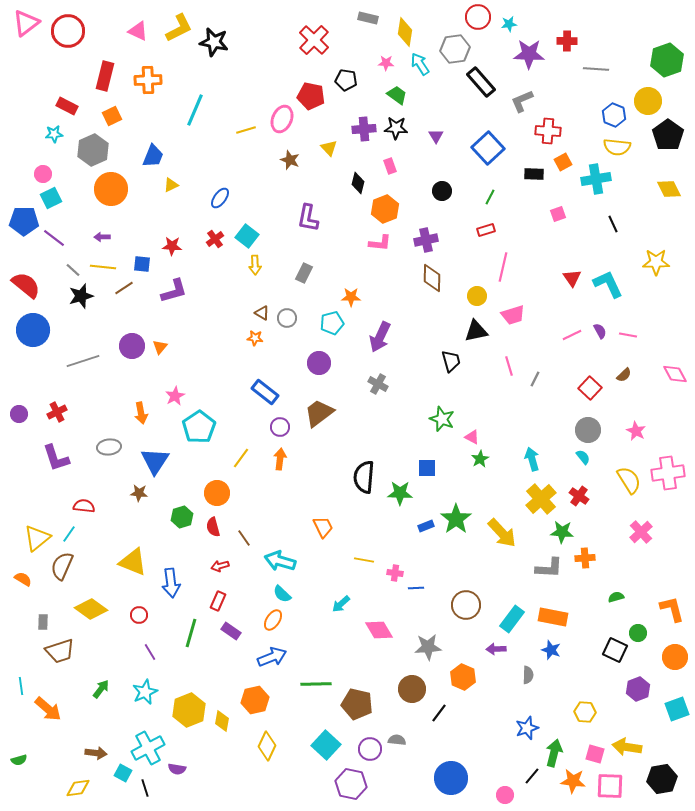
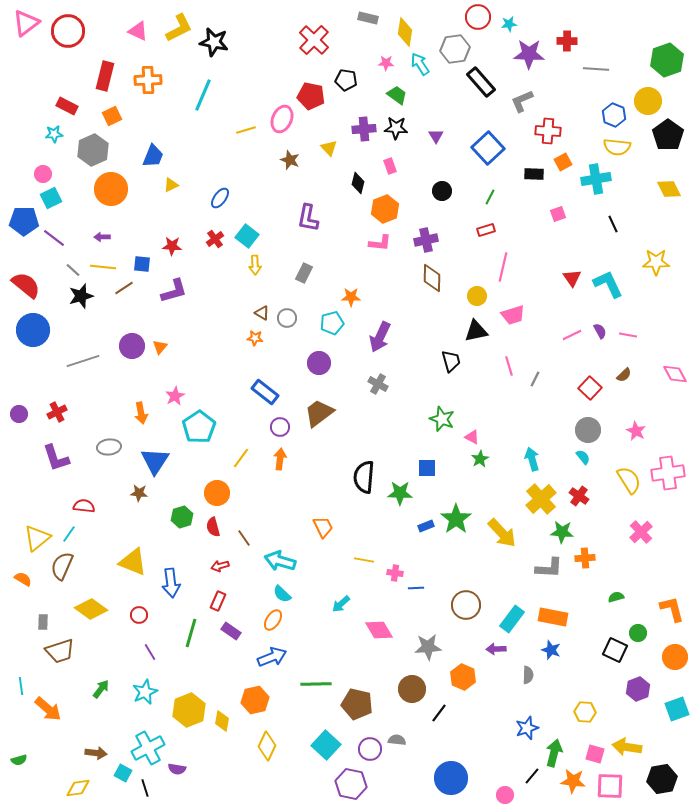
cyan line at (195, 110): moved 8 px right, 15 px up
